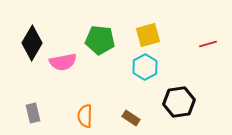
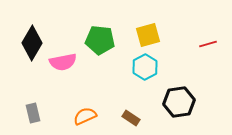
orange semicircle: rotated 65 degrees clockwise
